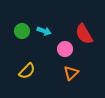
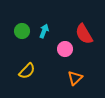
cyan arrow: rotated 88 degrees counterclockwise
orange triangle: moved 4 px right, 5 px down
